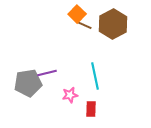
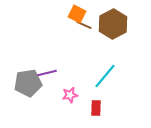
orange square: rotated 18 degrees counterclockwise
cyan line: moved 10 px right; rotated 52 degrees clockwise
red rectangle: moved 5 px right, 1 px up
